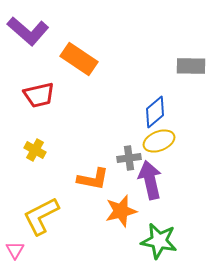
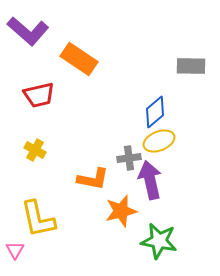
yellow L-shape: moved 3 px left, 3 px down; rotated 75 degrees counterclockwise
